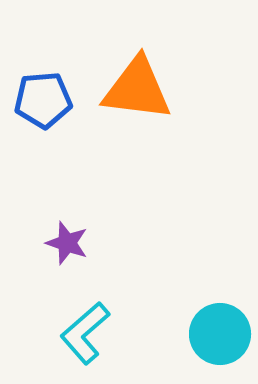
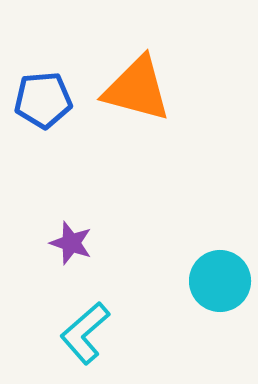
orange triangle: rotated 8 degrees clockwise
purple star: moved 4 px right
cyan circle: moved 53 px up
